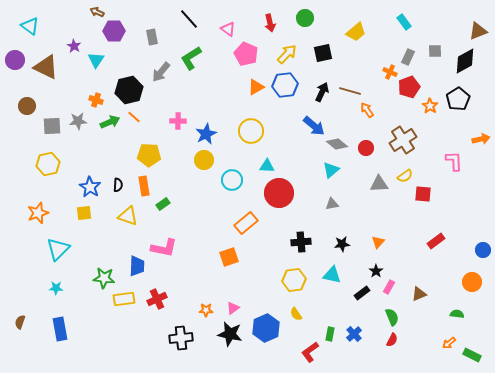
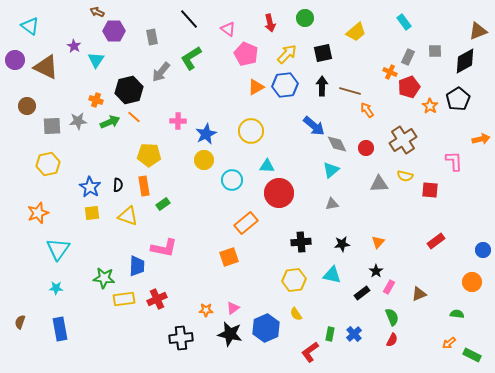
black arrow at (322, 92): moved 6 px up; rotated 24 degrees counterclockwise
gray diamond at (337, 144): rotated 25 degrees clockwise
yellow semicircle at (405, 176): rotated 49 degrees clockwise
red square at (423, 194): moved 7 px right, 4 px up
yellow square at (84, 213): moved 8 px right
cyan triangle at (58, 249): rotated 10 degrees counterclockwise
